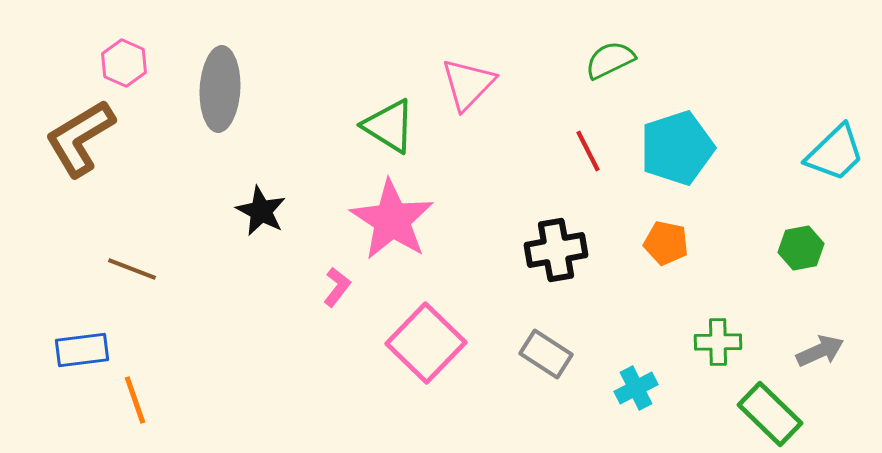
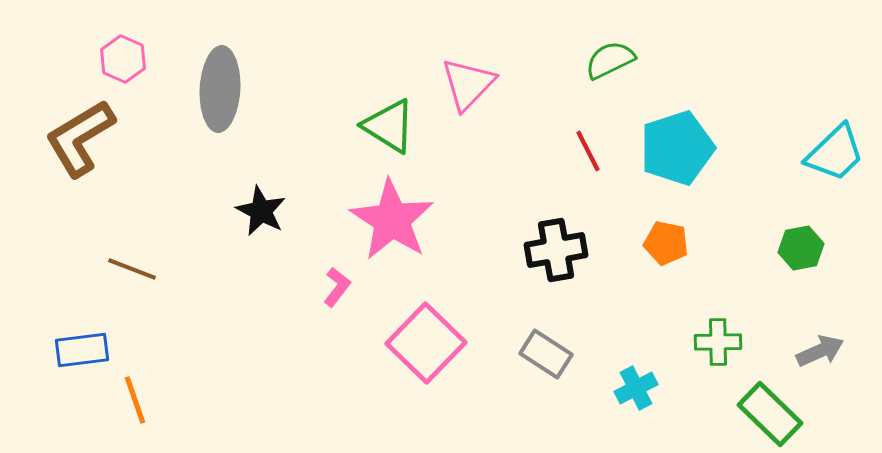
pink hexagon: moved 1 px left, 4 px up
